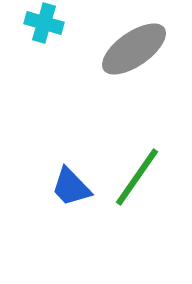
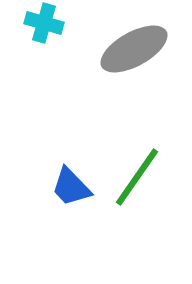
gray ellipse: rotated 6 degrees clockwise
